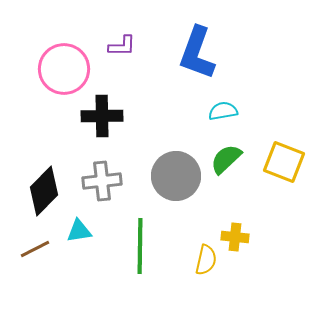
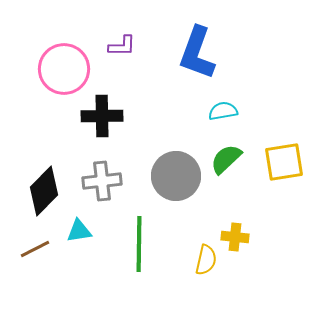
yellow square: rotated 30 degrees counterclockwise
green line: moved 1 px left, 2 px up
